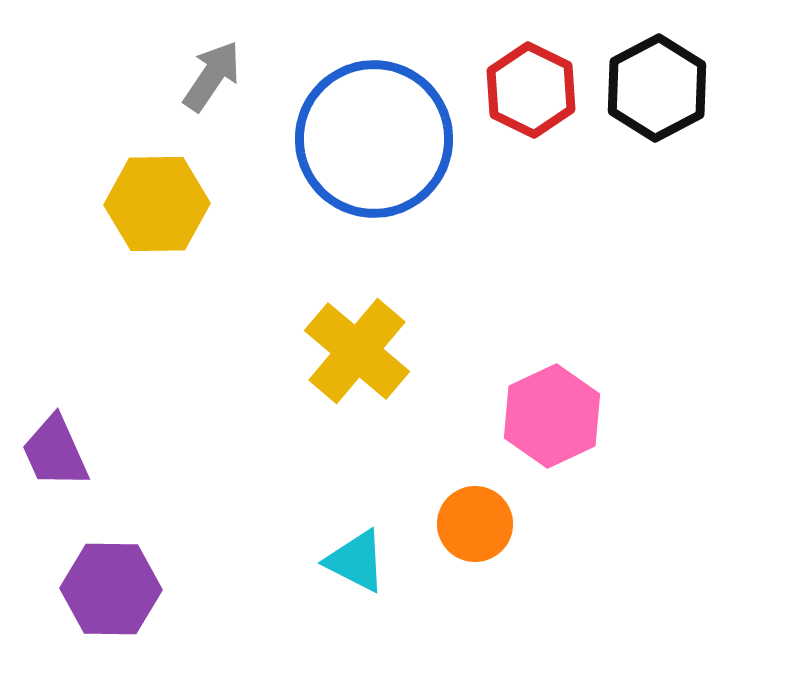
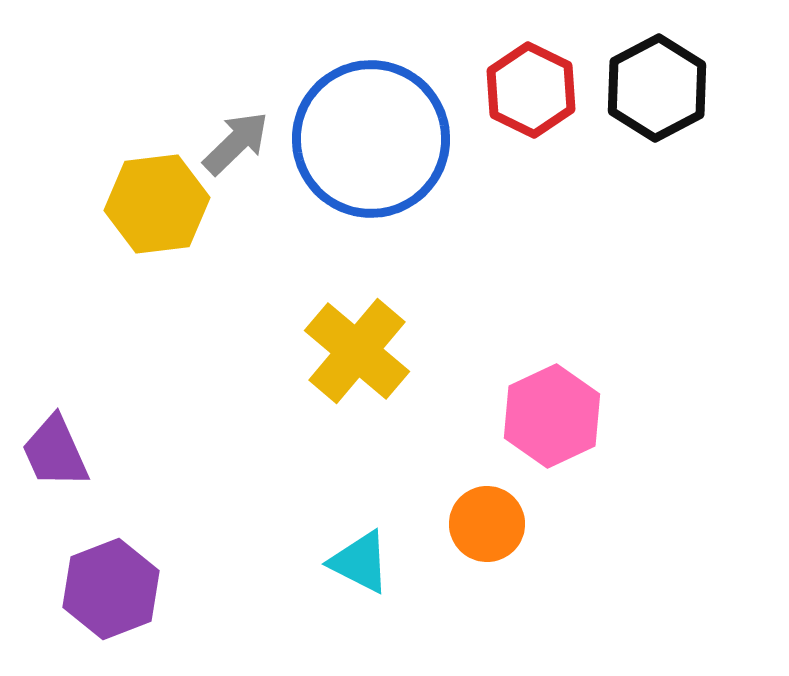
gray arrow: moved 24 px right, 67 px down; rotated 12 degrees clockwise
blue circle: moved 3 px left
yellow hexagon: rotated 6 degrees counterclockwise
orange circle: moved 12 px right
cyan triangle: moved 4 px right, 1 px down
purple hexagon: rotated 22 degrees counterclockwise
